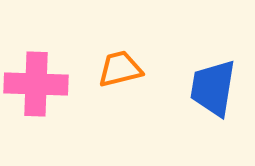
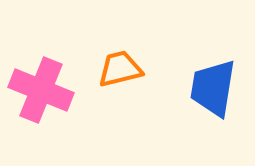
pink cross: moved 5 px right, 6 px down; rotated 20 degrees clockwise
